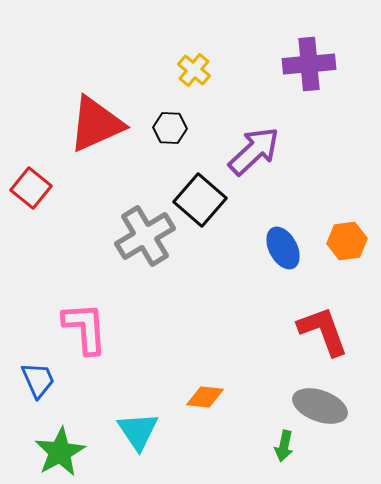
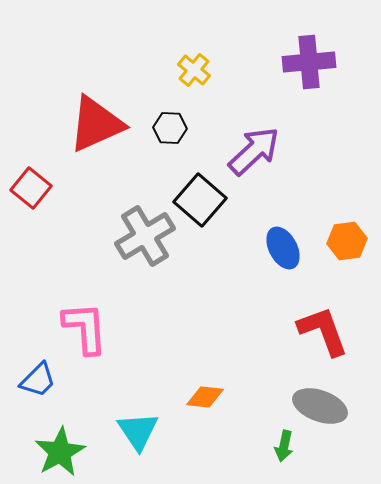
purple cross: moved 2 px up
blue trapezoid: rotated 69 degrees clockwise
